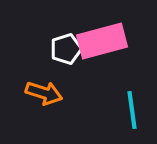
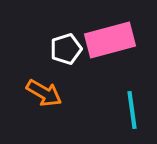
pink rectangle: moved 8 px right, 1 px up
orange arrow: rotated 12 degrees clockwise
